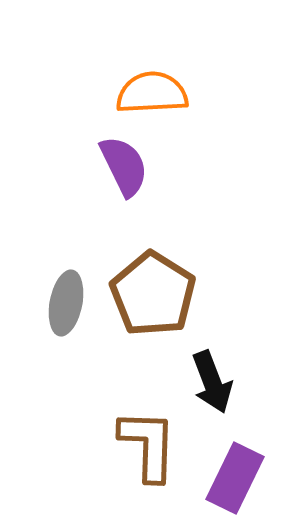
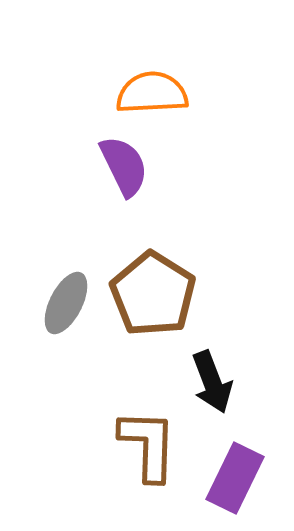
gray ellipse: rotated 16 degrees clockwise
